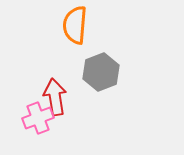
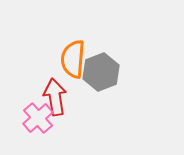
orange semicircle: moved 2 px left, 34 px down
pink cross: rotated 20 degrees counterclockwise
